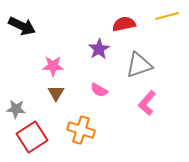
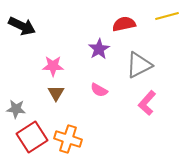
gray triangle: rotated 8 degrees counterclockwise
orange cross: moved 13 px left, 9 px down
